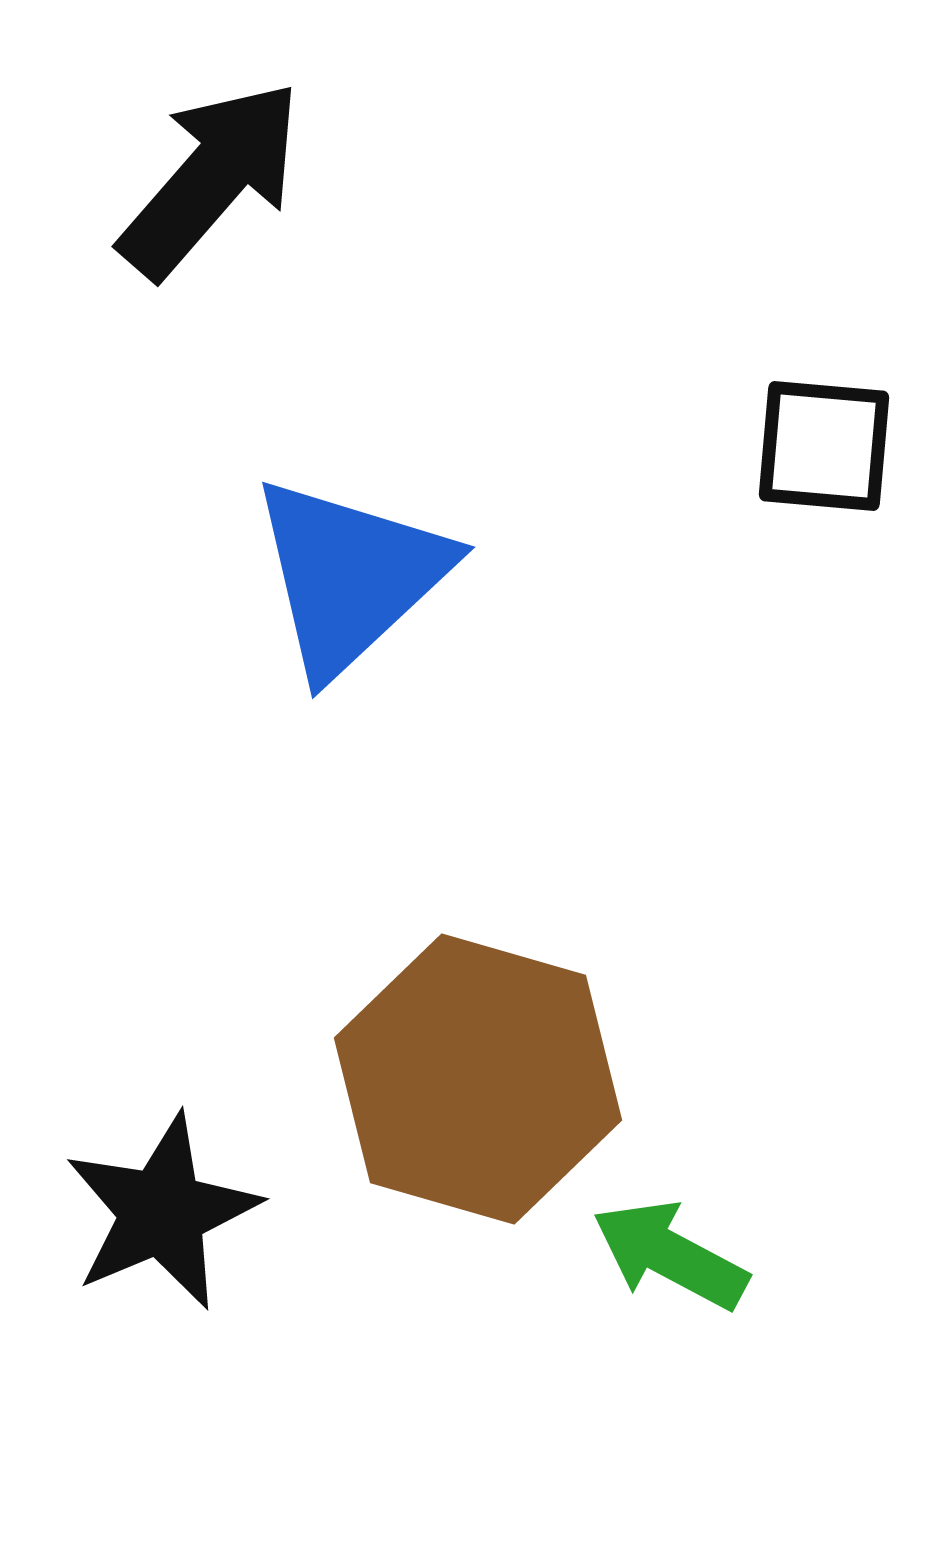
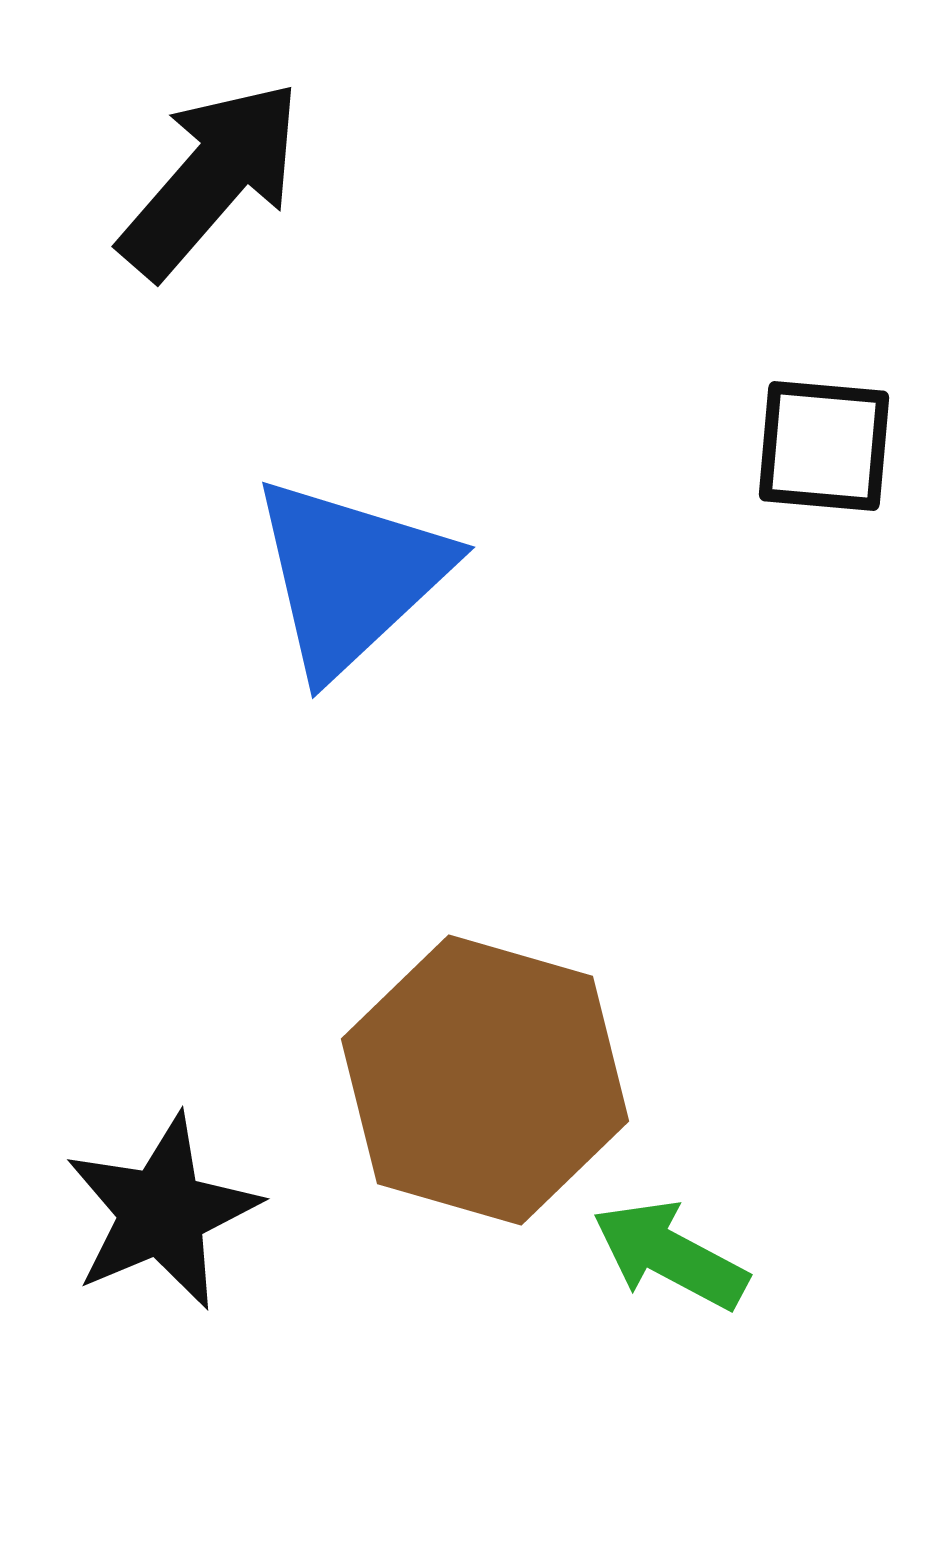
brown hexagon: moved 7 px right, 1 px down
